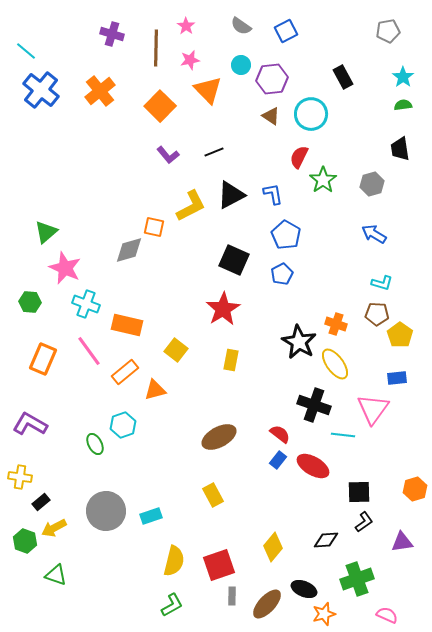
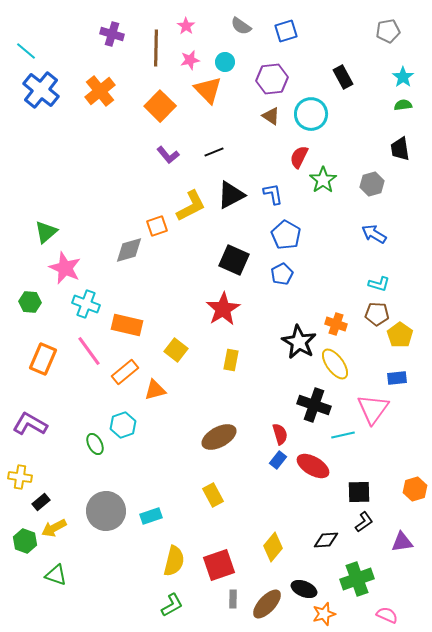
blue square at (286, 31): rotated 10 degrees clockwise
cyan circle at (241, 65): moved 16 px left, 3 px up
orange square at (154, 227): moved 3 px right, 1 px up; rotated 30 degrees counterclockwise
cyan L-shape at (382, 283): moved 3 px left, 1 px down
red semicircle at (280, 434): rotated 35 degrees clockwise
cyan line at (343, 435): rotated 20 degrees counterclockwise
gray rectangle at (232, 596): moved 1 px right, 3 px down
